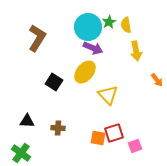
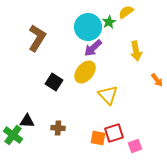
yellow semicircle: moved 13 px up; rotated 63 degrees clockwise
purple arrow: rotated 114 degrees clockwise
green cross: moved 8 px left, 18 px up
